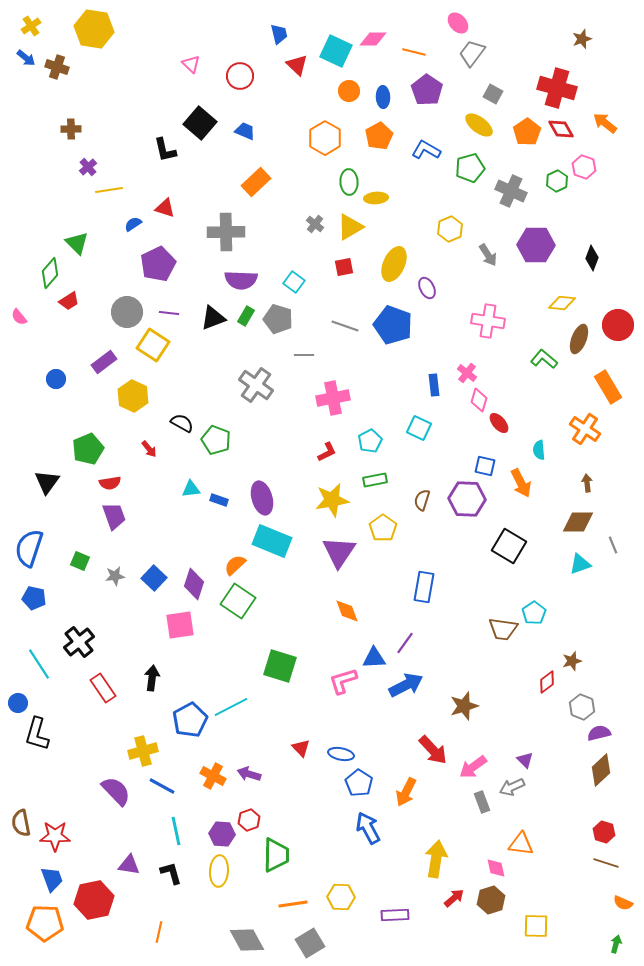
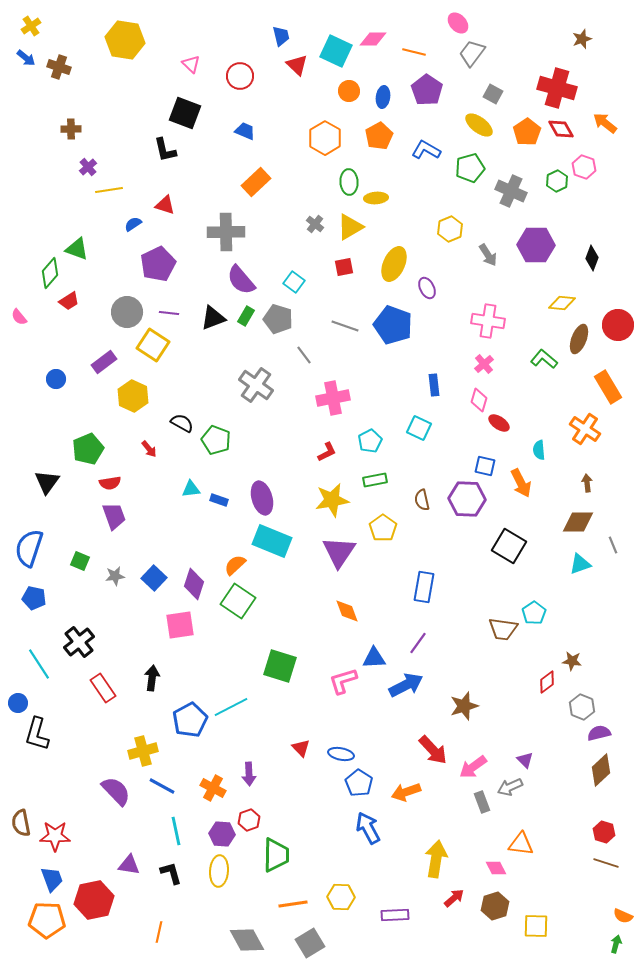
yellow hexagon at (94, 29): moved 31 px right, 11 px down
blue trapezoid at (279, 34): moved 2 px right, 2 px down
brown cross at (57, 67): moved 2 px right
blue ellipse at (383, 97): rotated 10 degrees clockwise
black square at (200, 123): moved 15 px left, 10 px up; rotated 20 degrees counterclockwise
red triangle at (165, 208): moved 3 px up
green triangle at (77, 243): moved 6 px down; rotated 25 degrees counterclockwise
purple semicircle at (241, 280): rotated 48 degrees clockwise
gray line at (304, 355): rotated 54 degrees clockwise
pink cross at (467, 373): moved 17 px right, 9 px up; rotated 12 degrees clockwise
red ellipse at (499, 423): rotated 15 degrees counterclockwise
brown semicircle at (422, 500): rotated 30 degrees counterclockwise
purple line at (405, 643): moved 13 px right
brown star at (572, 661): rotated 24 degrees clockwise
purple arrow at (249, 774): rotated 110 degrees counterclockwise
orange cross at (213, 776): moved 12 px down
gray arrow at (512, 787): moved 2 px left
orange arrow at (406, 792): rotated 44 degrees clockwise
pink diamond at (496, 868): rotated 15 degrees counterclockwise
brown hexagon at (491, 900): moved 4 px right, 6 px down
orange semicircle at (623, 903): moved 13 px down
orange pentagon at (45, 923): moved 2 px right, 3 px up
